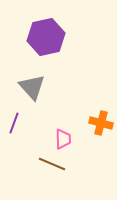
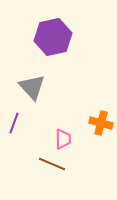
purple hexagon: moved 7 px right
